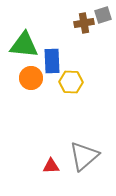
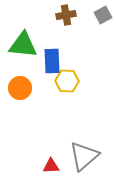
gray square: rotated 12 degrees counterclockwise
brown cross: moved 18 px left, 8 px up
green triangle: moved 1 px left
orange circle: moved 11 px left, 10 px down
yellow hexagon: moved 4 px left, 1 px up
